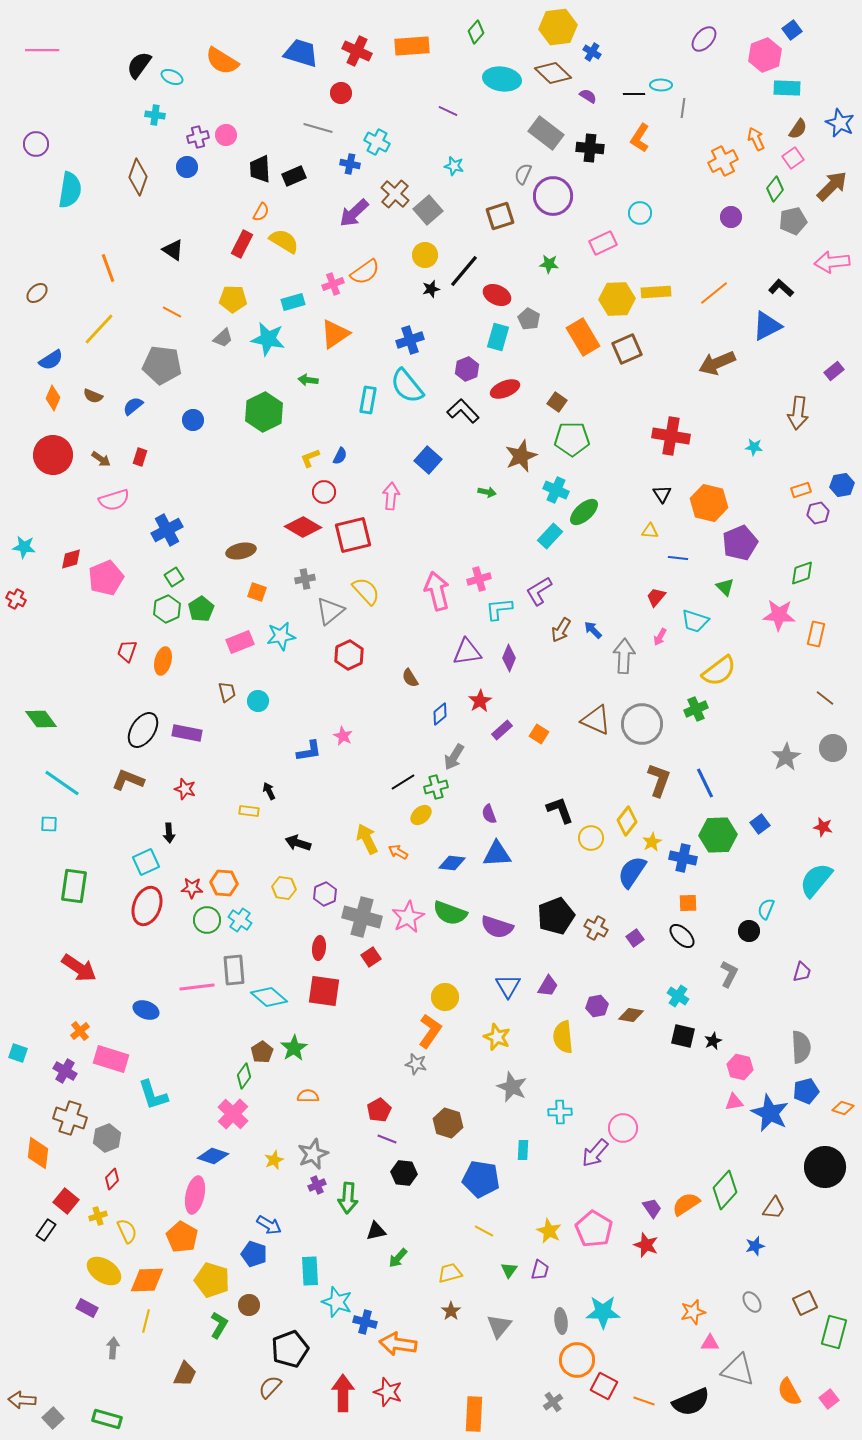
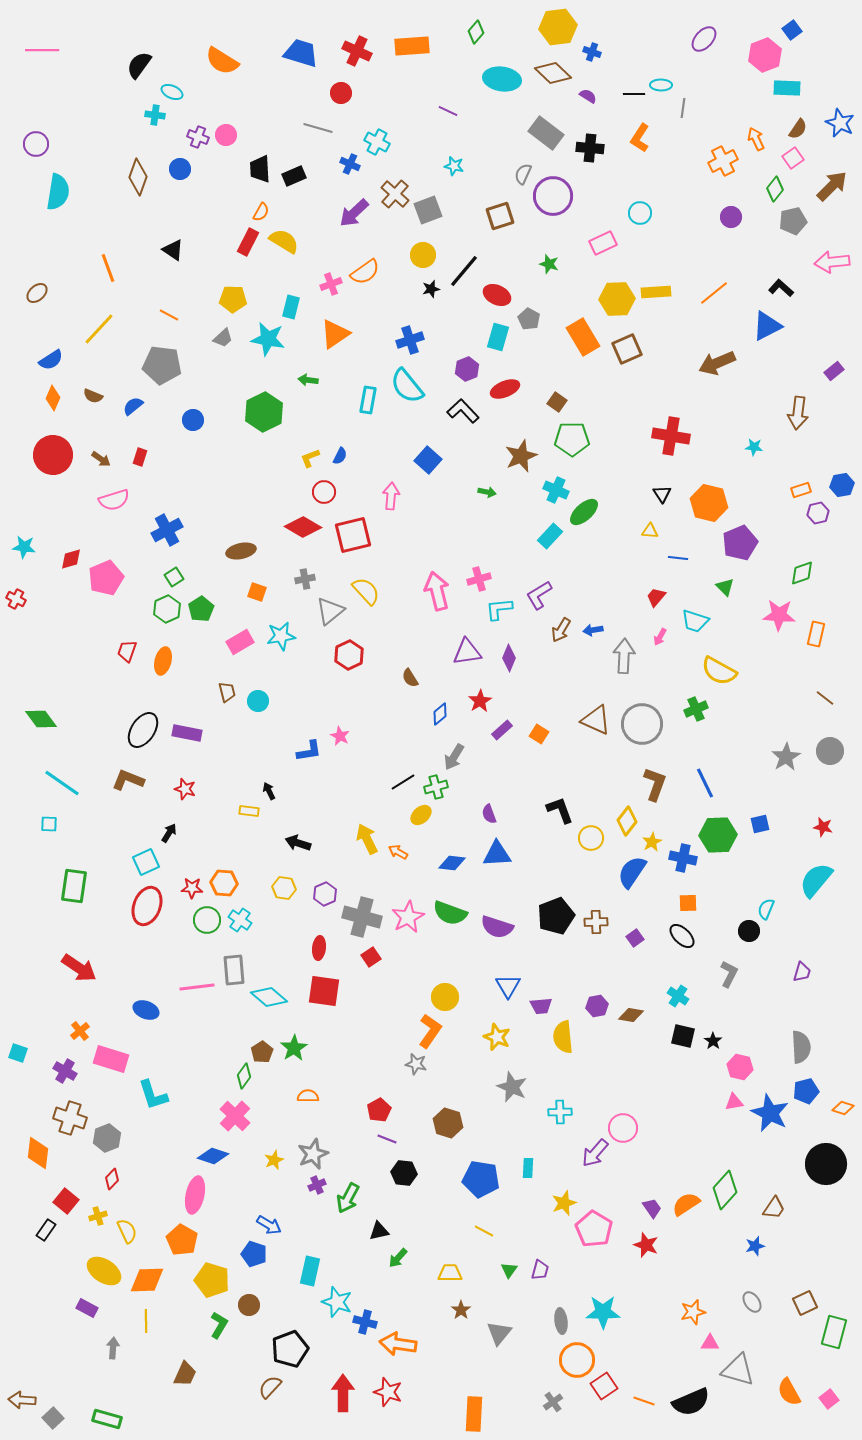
blue cross at (592, 52): rotated 12 degrees counterclockwise
cyan ellipse at (172, 77): moved 15 px down
purple cross at (198, 137): rotated 35 degrees clockwise
blue cross at (350, 164): rotated 12 degrees clockwise
blue circle at (187, 167): moved 7 px left, 2 px down
cyan semicircle at (70, 190): moved 12 px left, 2 px down
gray square at (428, 210): rotated 20 degrees clockwise
red rectangle at (242, 244): moved 6 px right, 2 px up
yellow circle at (425, 255): moved 2 px left
green star at (549, 264): rotated 12 degrees clockwise
pink cross at (333, 284): moved 2 px left
cyan rectangle at (293, 302): moved 2 px left, 5 px down; rotated 60 degrees counterclockwise
orange line at (172, 312): moved 3 px left, 3 px down
purple L-shape at (539, 591): moved 4 px down
blue arrow at (593, 630): rotated 54 degrees counterclockwise
pink rectangle at (240, 642): rotated 8 degrees counterclockwise
yellow semicircle at (719, 671): rotated 66 degrees clockwise
pink star at (343, 736): moved 3 px left
gray circle at (833, 748): moved 3 px left, 3 px down
brown L-shape at (659, 780): moved 4 px left, 4 px down
blue square at (760, 824): rotated 24 degrees clockwise
black arrow at (169, 833): rotated 144 degrees counterclockwise
brown cross at (596, 928): moved 6 px up; rotated 30 degrees counterclockwise
purple trapezoid at (548, 986): moved 7 px left, 20 px down; rotated 55 degrees clockwise
black star at (713, 1041): rotated 12 degrees counterclockwise
pink cross at (233, 1114): moved 2 px right, 2 px down
cyan rectangle at (523, 1150): moved 5 px right, 18 px down
black circle at (825, 1167): moved 1 px right, 3 px up
green arrow at (348, 1198): rotated 24 degrees clockwise
black triangle at (376, 1231): moved 3 px right
yellow star at (549, 1231): moved 15 px right, 28 px up; rotated 25 degrees clockwise
orange pentagon at (182, 1237): moved 3 px down
cyan rectangle at (310, 1271): rotated 16 degrees clockwise
yellow trapezoid at (450, 1273): rotated 15 degrees clockwise
brown star at (451, 1311): moved 10 px right, 1 px up
yellow line at (146, 1321): rotated 15 degrees counterclockwise
gray triangle at (499, 1326): moved 7 px down
red square at (604, 1386): rotated 28 degrees clockwise
